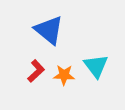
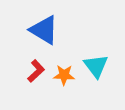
blue triangle: moved 5 px left; rotated 8 degrees counterclockwise
